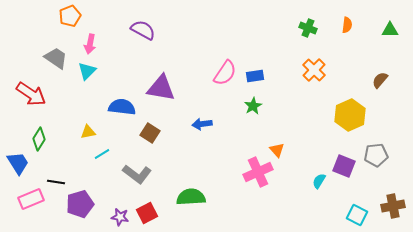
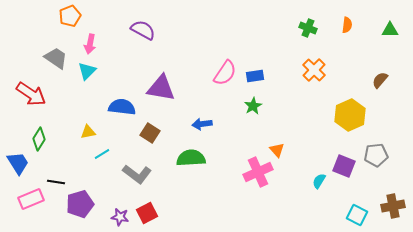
green semicircle: moved 39 px up
